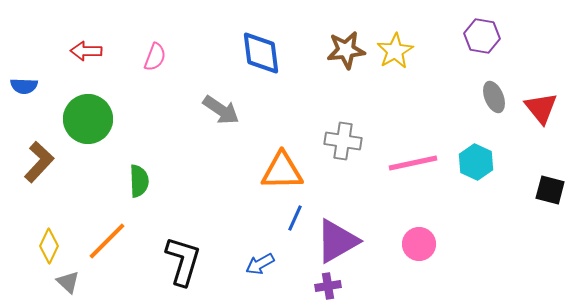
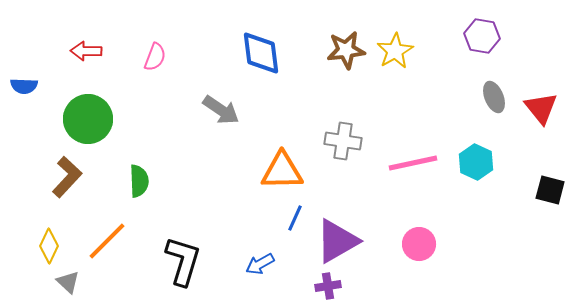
brown L-shape: moved 28 px right, 15 px down
